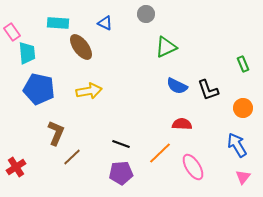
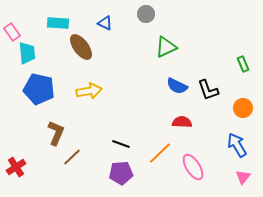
red semicircle: moved 2 px up
